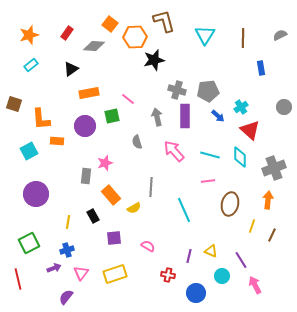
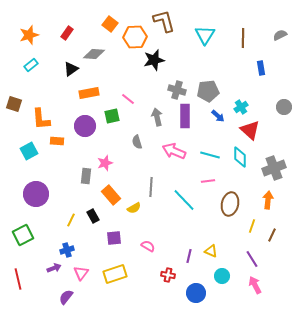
gray diamond at (94, 46): moved 8 px down
pink arrow at (174, 151): rotated 25 degrees counterclockwise
cyan line at (184, 210): moved 10 px up; rotated 20 degrees counterclockwise
yellow line at (68, 222): moved 3 px right, 2 px up; rotated 16 degrees clockwise
green square at (29, 243): moved 6 px left, 8 px up
purple line at (241, 260): moved 11 px right, 1 px up
